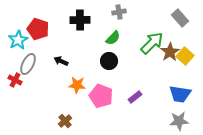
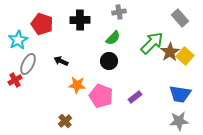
red pentagon: moved 4 px right, 5 px up
red cross: rotated 32 degrees clockwise
